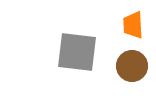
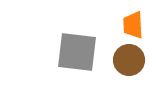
brown circle: moved 3 px left, 6 px up
